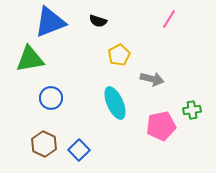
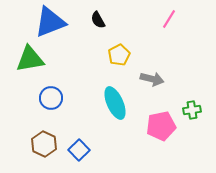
black semicircle: moved 1 px up; rotated 42 degrees clockwise
